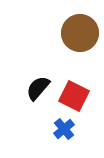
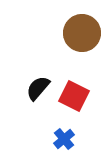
brown circle: moved 2 px right
blue cross: moved 10 px down
